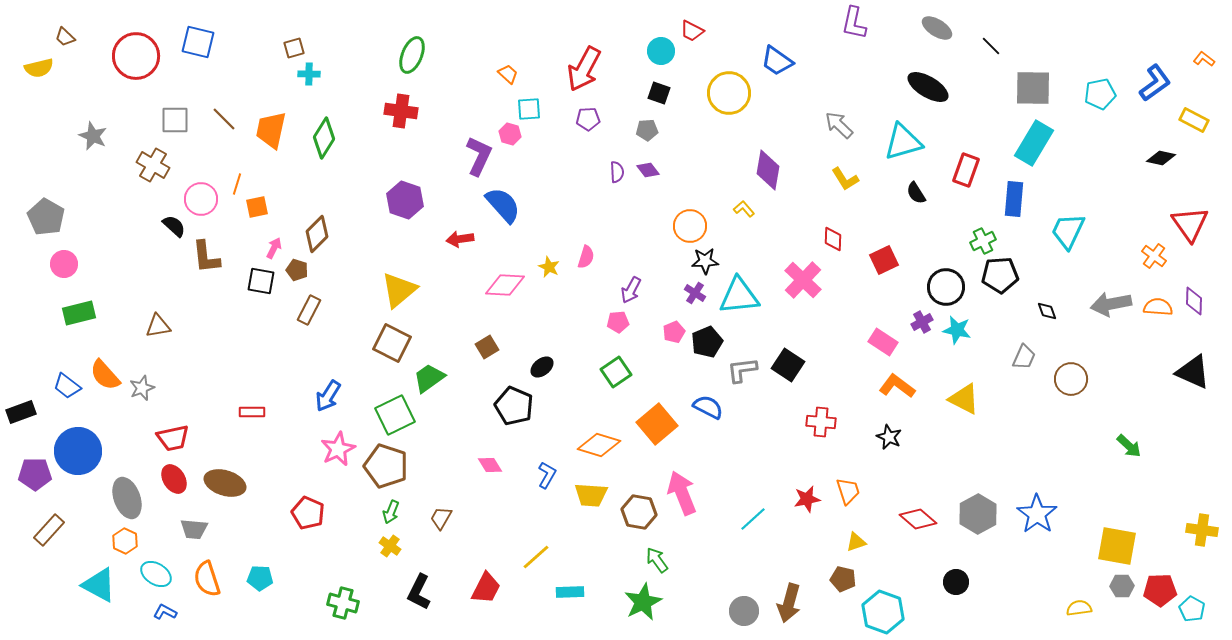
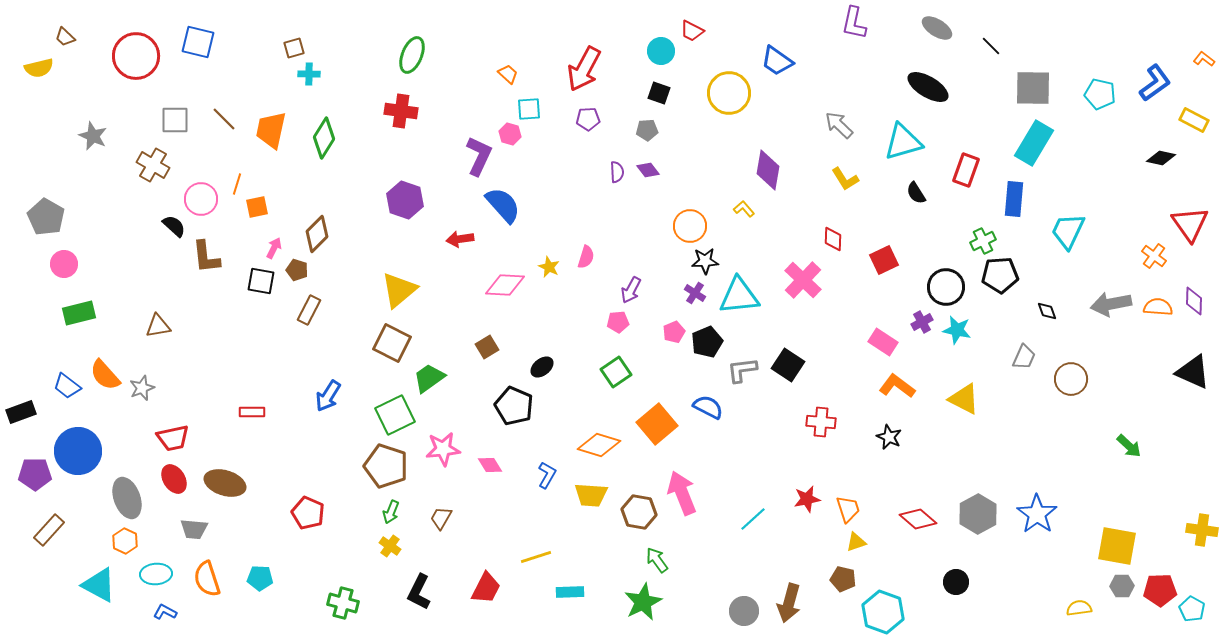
cyan pentagon at (1100, 94): rotated 24 degrees clockwise
pink star at (338, 449): moved 105 px right; rotated 20 degrees clockwise
orange trapezoid at (848, 491): moved 18 px down
yellow line at (536, 557): rotated 24 degrees clockwise
cyan ellipse at (156, 574): rotated 36 degrees counterclockwise
